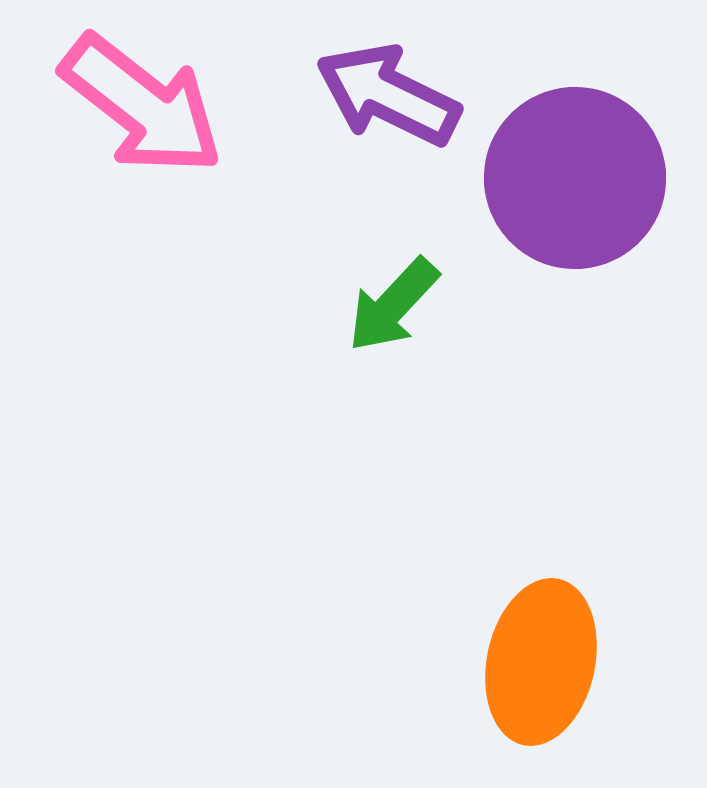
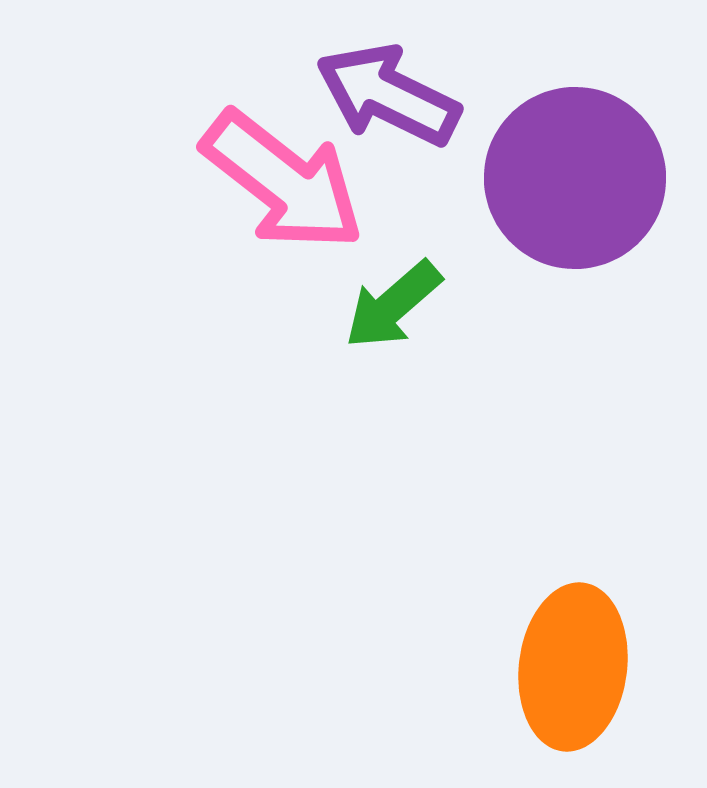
pink arrow: moved 141 px right, 76 px down
green arrow: rotated 6 degrees clockwise
orange ellipse: moved 32 px right, 5 px down; rotated 5 degrees counterclockwise
